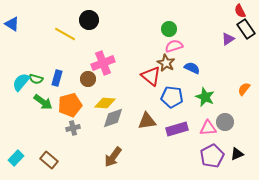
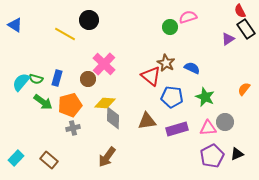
blue triangle: moved 3 px right, 1 px down
green circle: moved 1 px right, 2 px up
pink semicircle: moved 14 px right, 29 px up
pink cross: moved 1 px right, 1 px down; rotated 25 degrees counterclockwise
gray diamond: rotated 70 degrees counterclockwise
brown arrow: moved 6 px left
